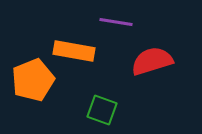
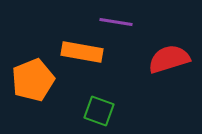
orange rectangle: moved 8 px right, 1 px down
red semicircle: moved 17 px right, 2 px up
green square: moved 3 px left, 1 px down
